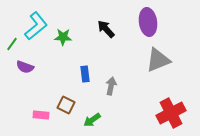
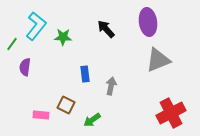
cyan L-shape: rotated 12 degrees counterclockwise
purple semicircle: rotated 78 degrees clockwise
